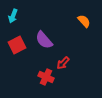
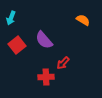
cyan arrow: moved 2 px left, 2 px down
orange semicircle: moved 1 px left, 1 px up; rotated 16 degrees counterclockwise
red square: rotated 12 degrees counterclockwise
red cross: rotated 28 degrees counterclockwise
